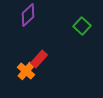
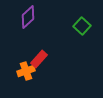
purple diamond: moved 2 px down
orange cross: rotated 30 degrees clockwise
